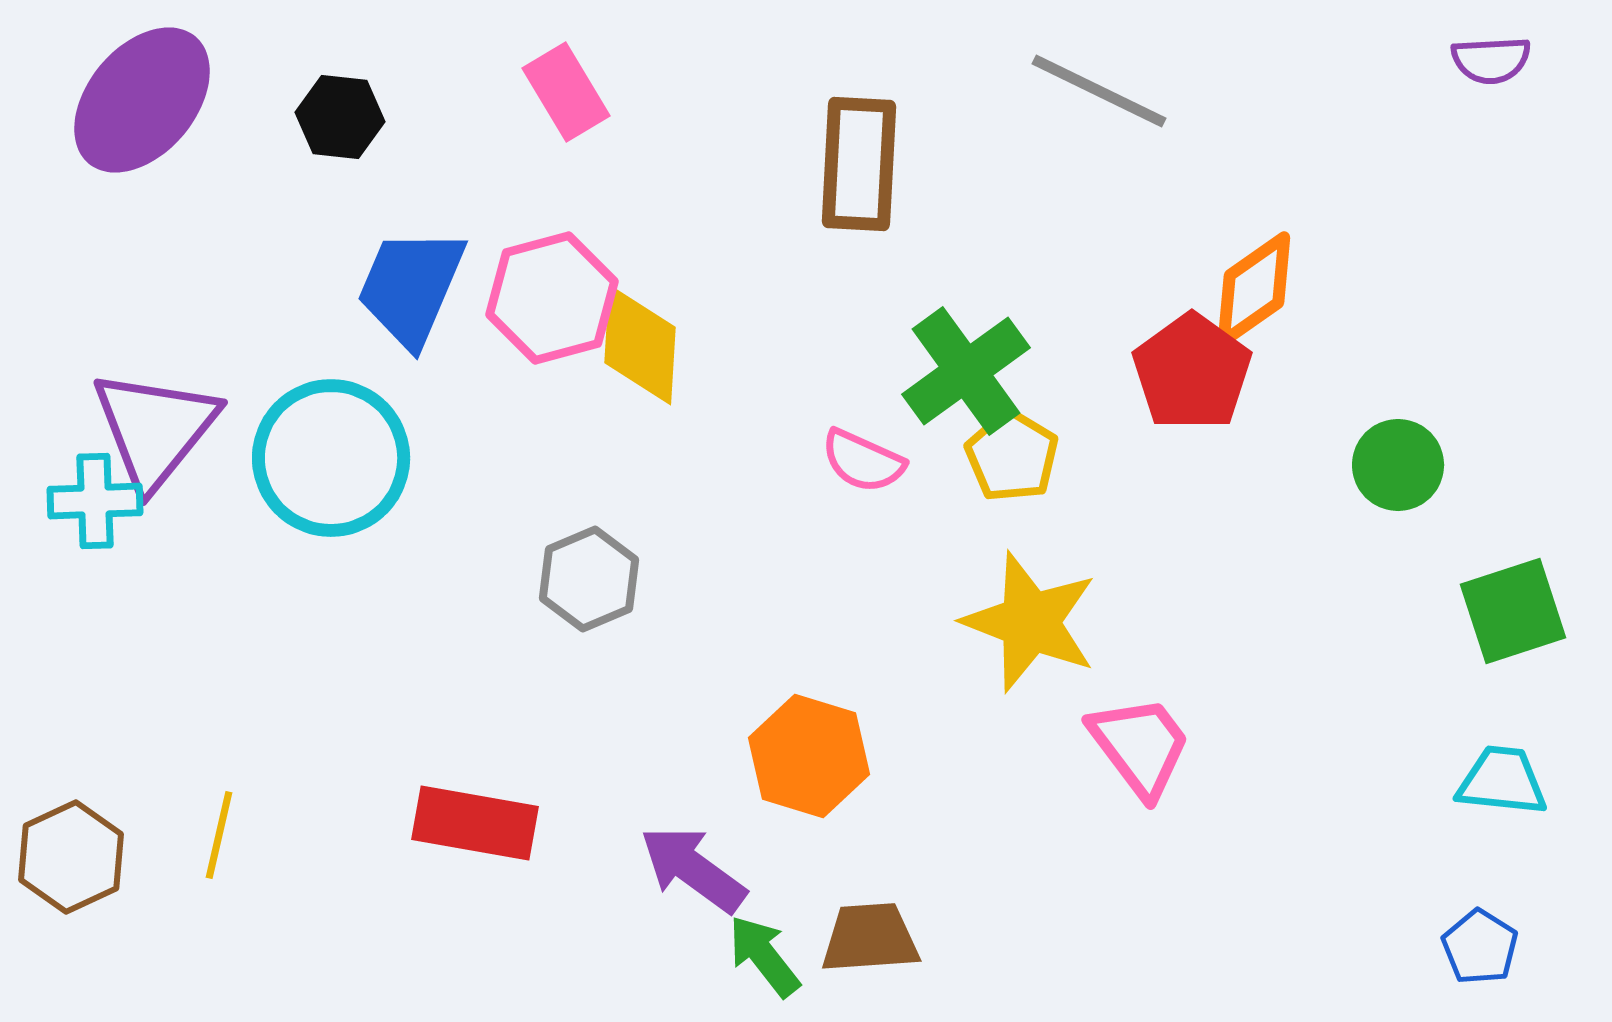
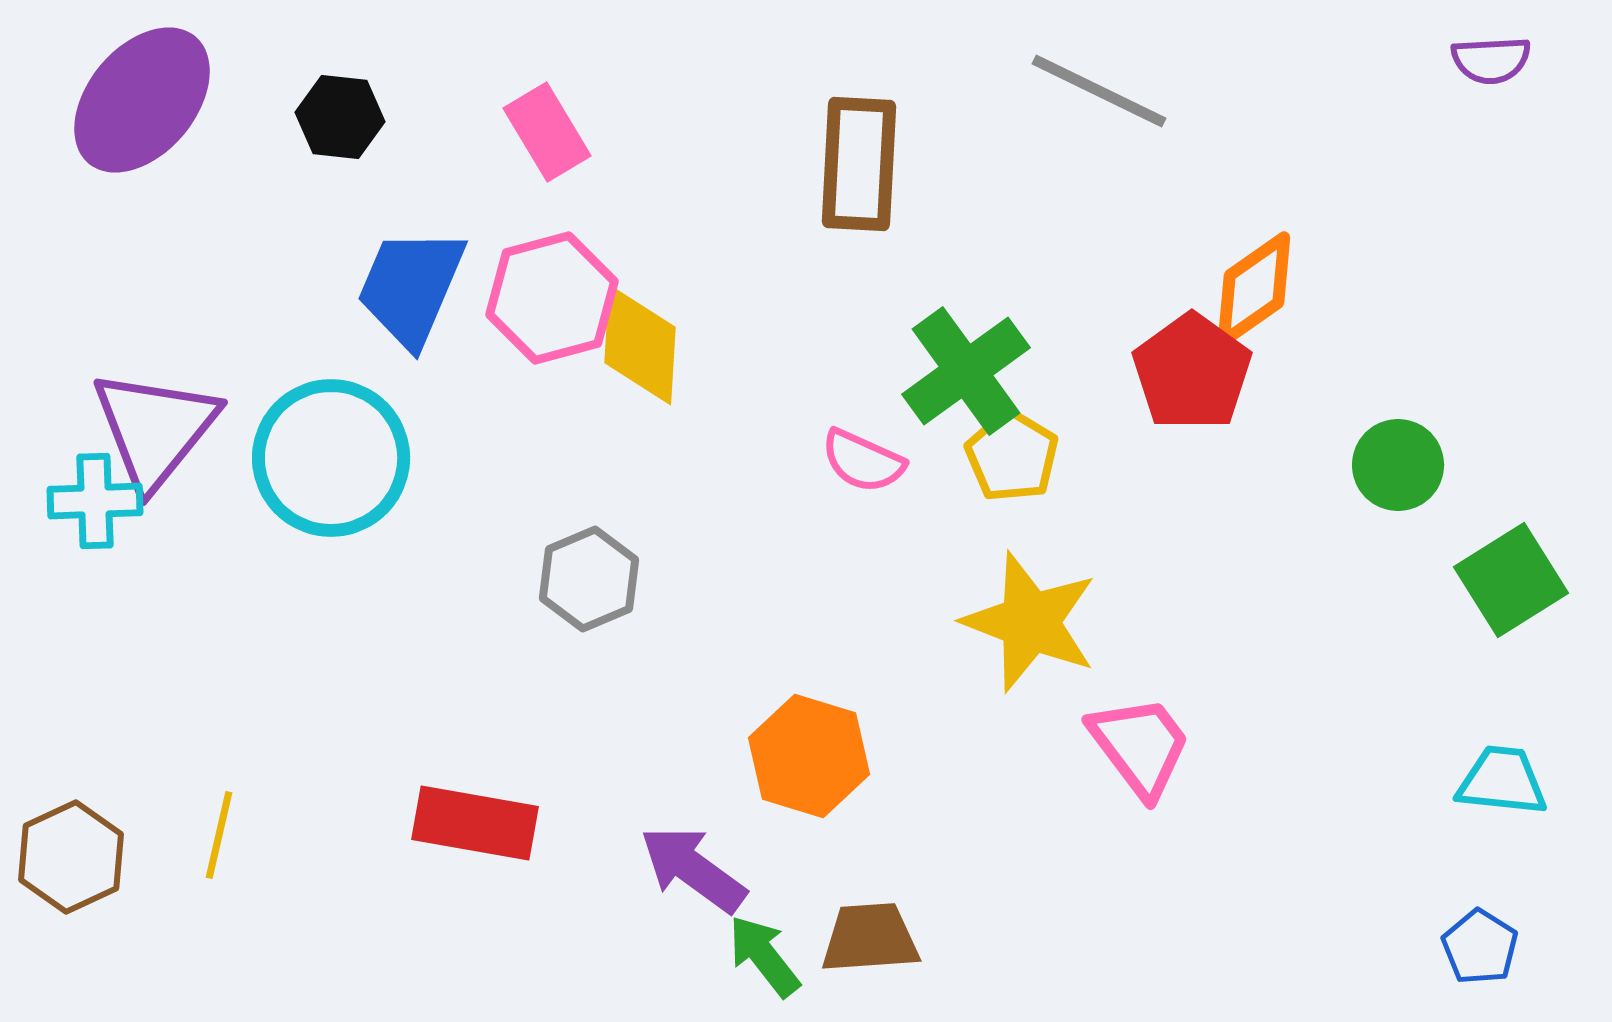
pink rectangle: moved 19 px left, 40 px down
green square: moved 2 px left, 31 px up; rotated 14 degrees counterclockwise
